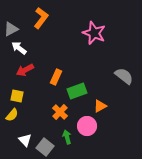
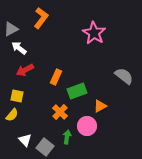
pink star: rotated 10 degrees clockwise
green arrow: rotated 24 degrees clockwise
